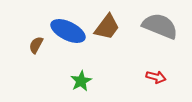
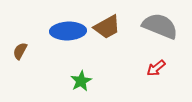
brown trapezoid: rotated 24 degrees clockwise
blue ellipse: rotated 28 degrees counterclockwise
brown semicircle: moved 16 px left, 6 px down
red arrow: moved 9 px up; rotated 126 degrees clockwise
